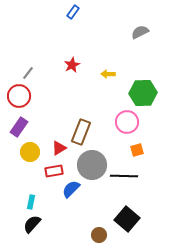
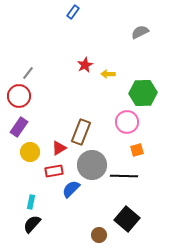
red star: moved 13 px right
